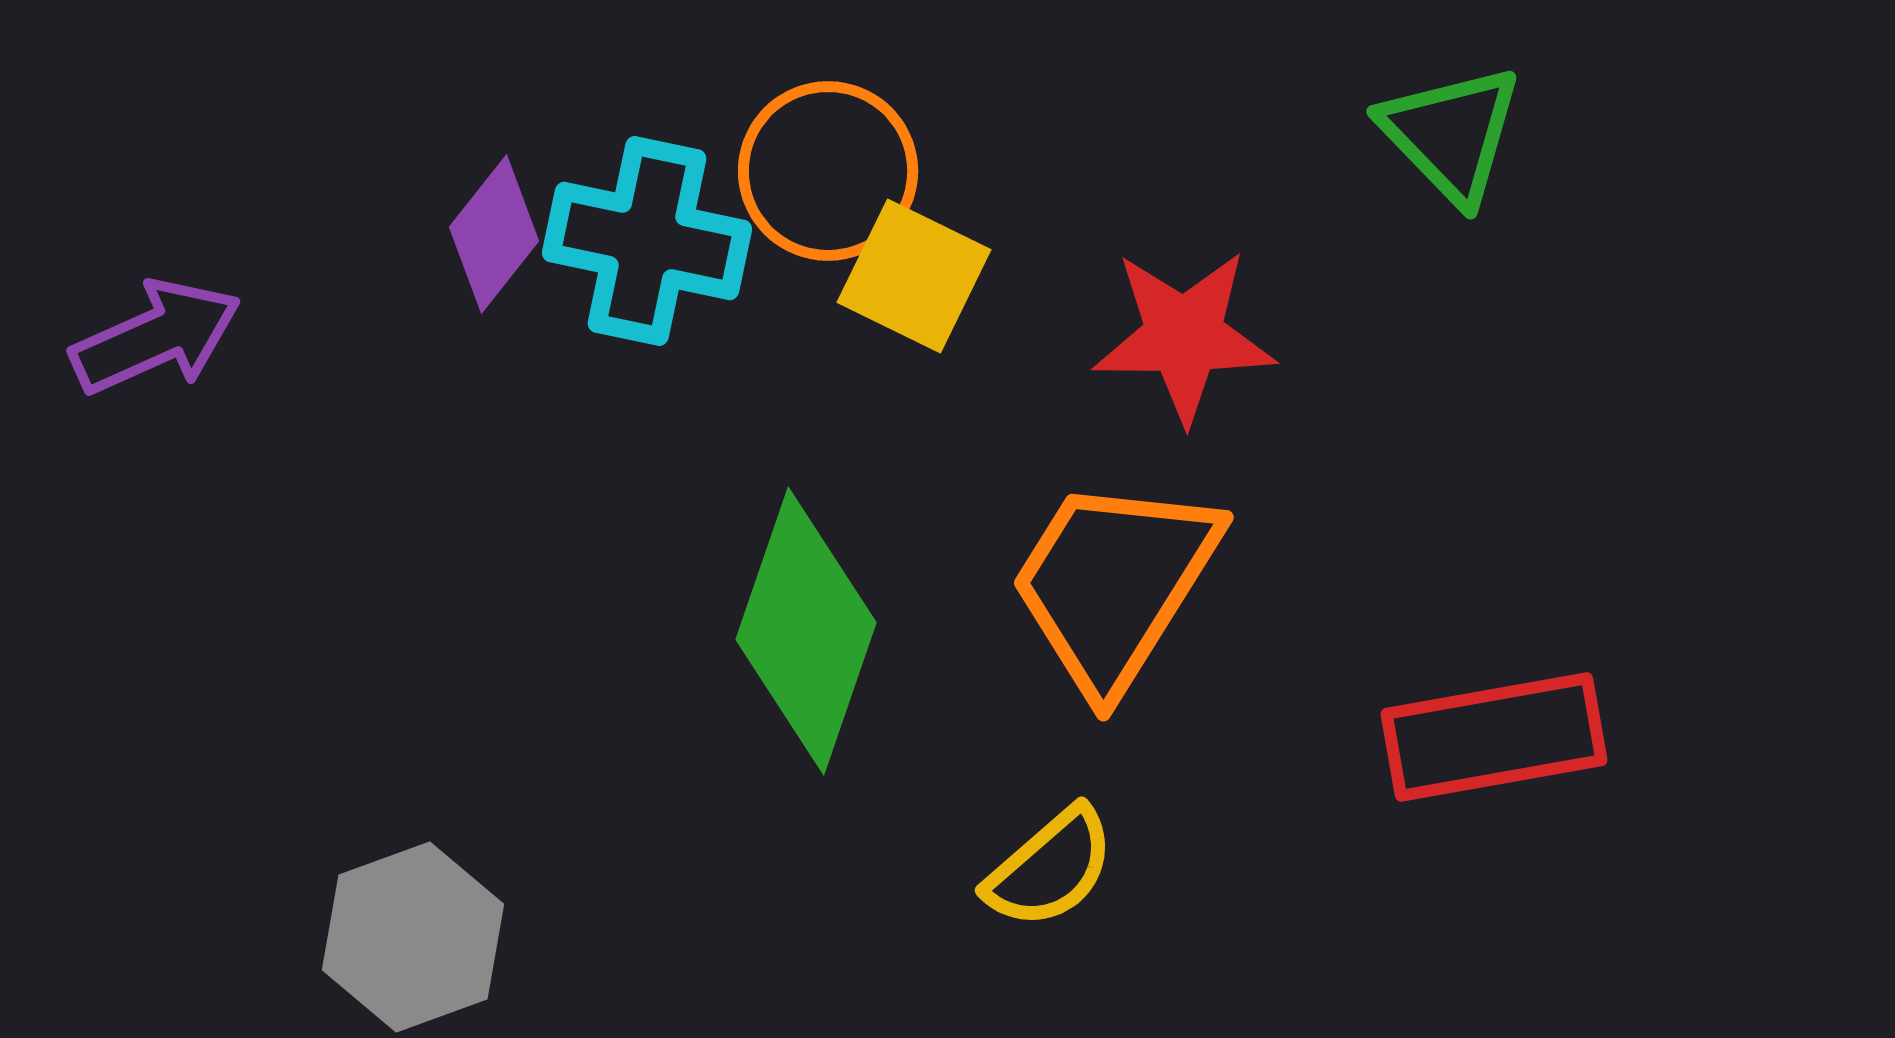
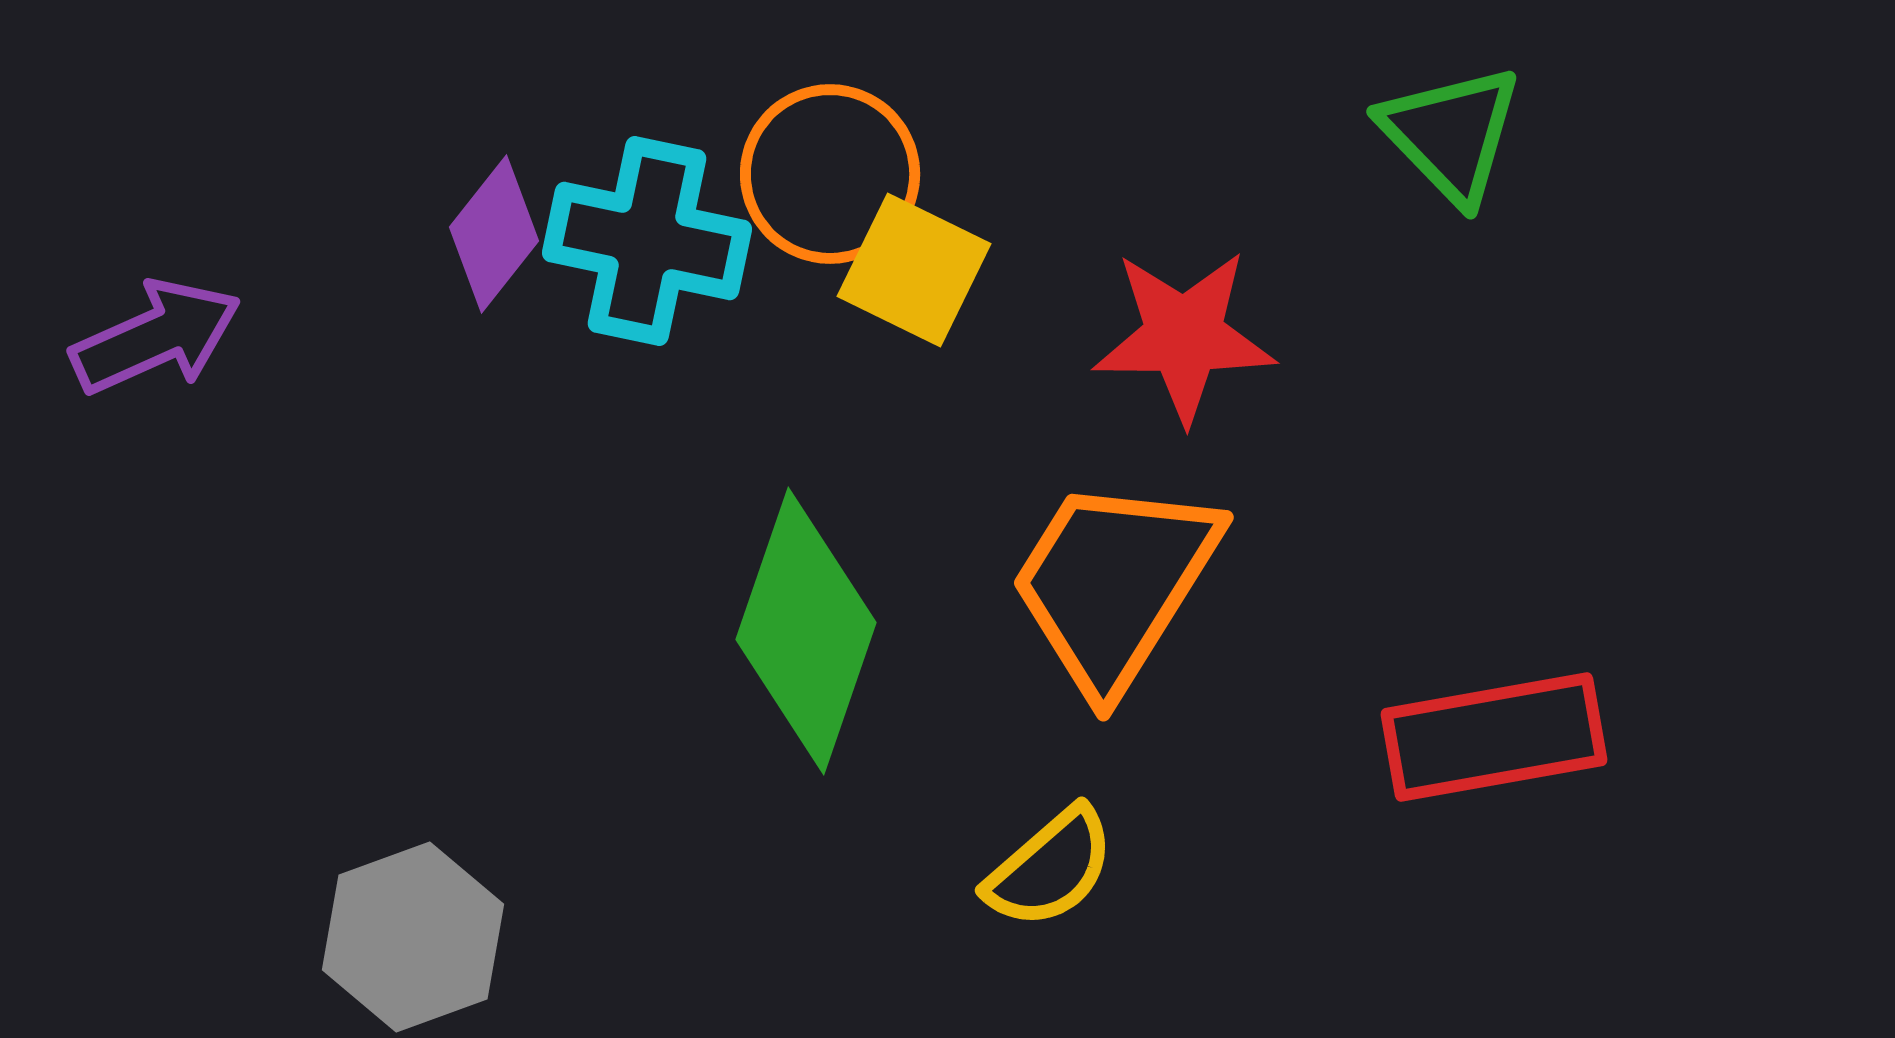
orange circle: moved 2 px right, 3 px down
yellow square: moved 6 px up
